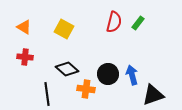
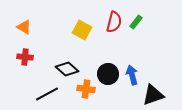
green rectangle: moved 2 px left, 1 px up
yellow square: moved 18 px right, 1 px down
black line: rotated 70 degrees clockwise
